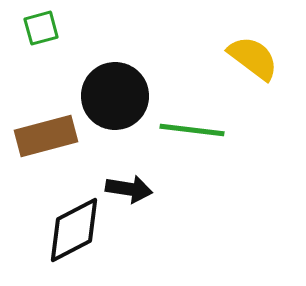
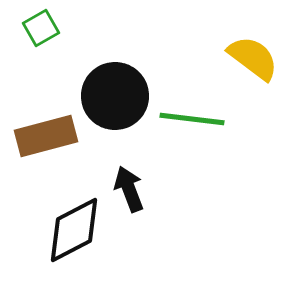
green square: rotated 15 degrees counterclockwise
green line: moved 11 px up
black arrow: rotated 120 degrees counterclockwise
